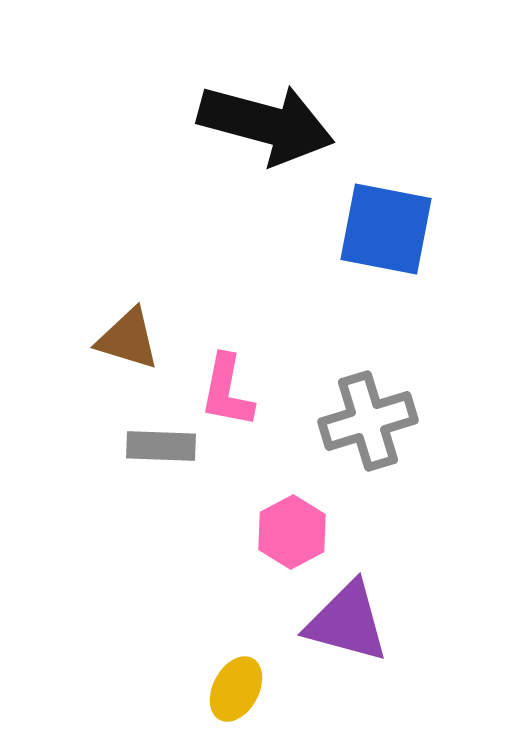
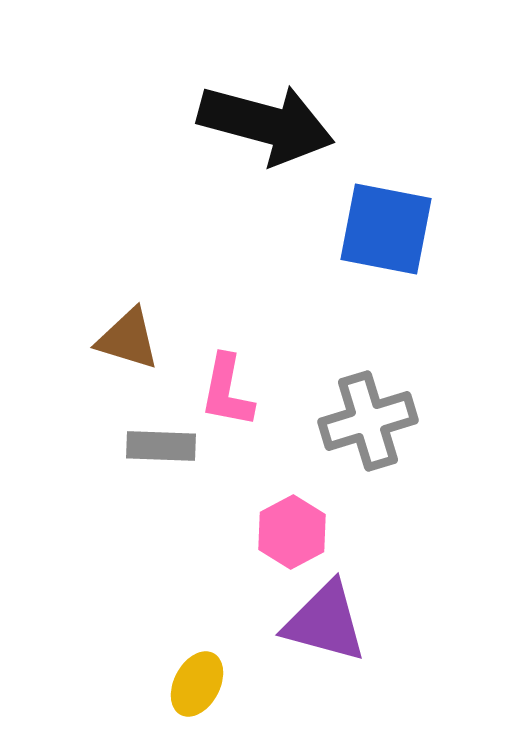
purple triangle: moved 22 px left
yellow ellipse: moved 39 px left, 5 px up
